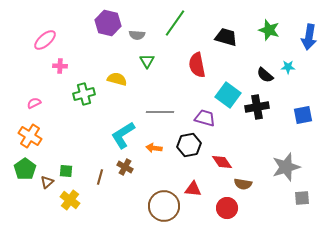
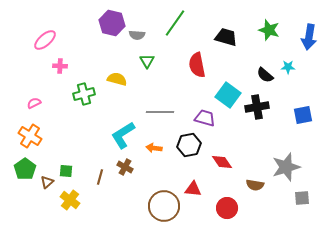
purple hexagon: moved 4 px right
brown semicircle: moved 12 px right, 1 px down
